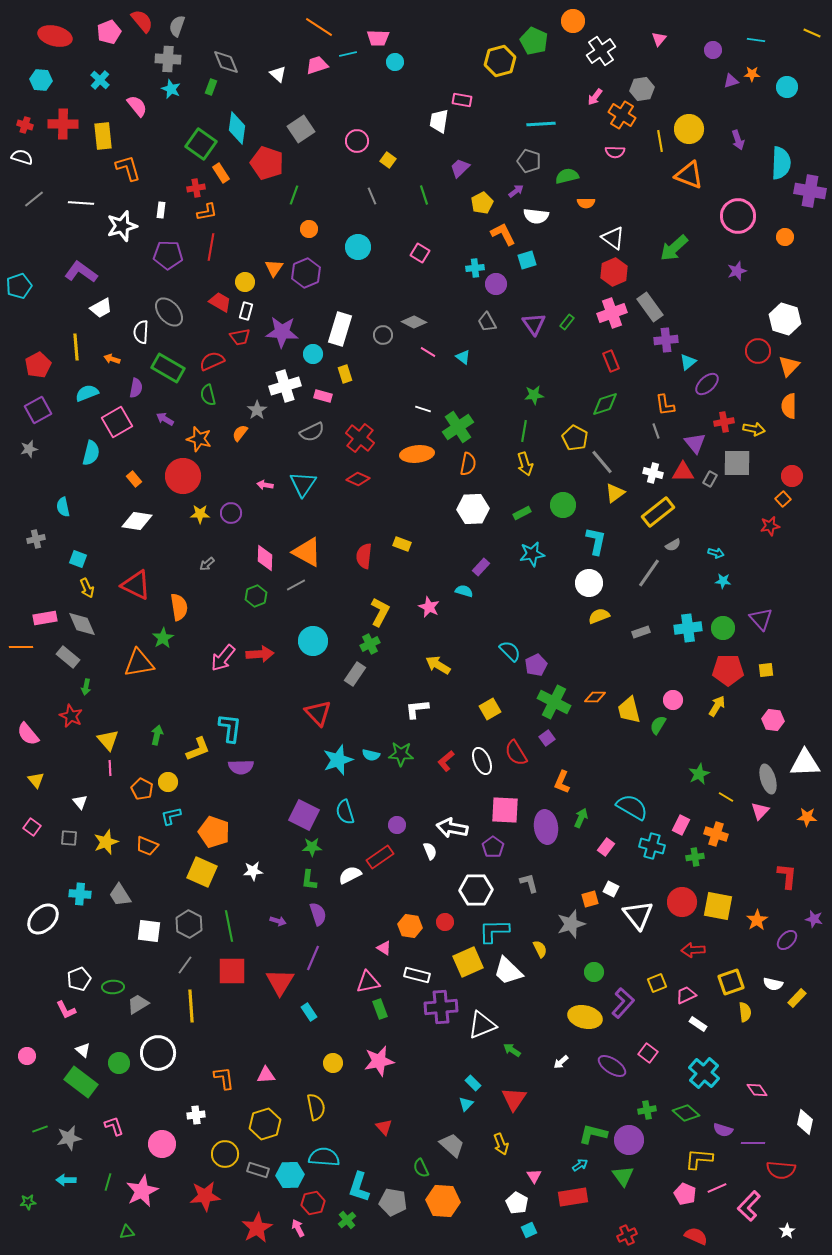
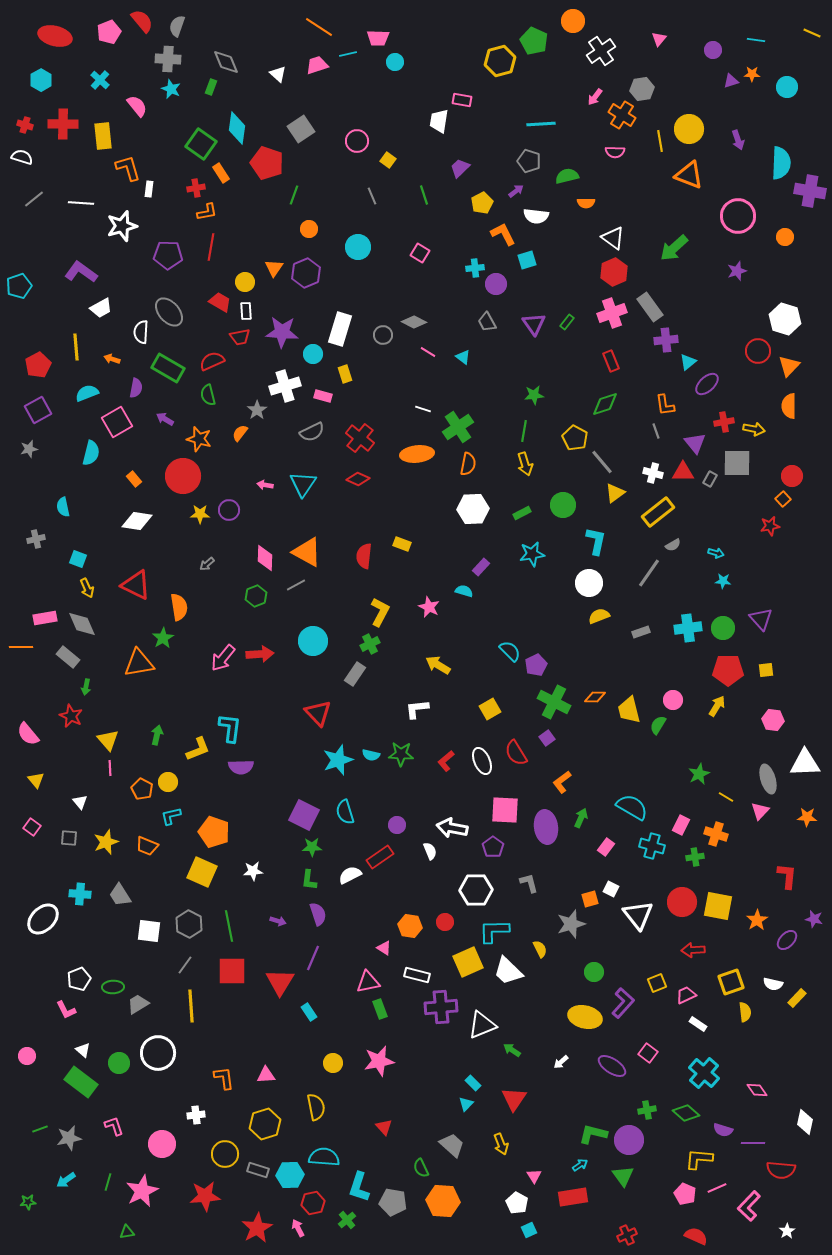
cyan hexagon at (41, 80): rotated 25 degrees clockwise
white rectangle at (161, 210): moved 12 px left, 21 px up
white rectangle at (246, 311): rotated 18 degrees counterclockwise
purple circle at (231, 513): moved 2 px left, 3 px up
orange L-shape at (562, 782): rotated 30 degrees clockwise
cyan arrow at (66, 1180): rotated 36 degrees counterclockwise
